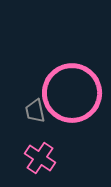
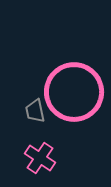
pink circle: moved 2 px right, 1 px up
